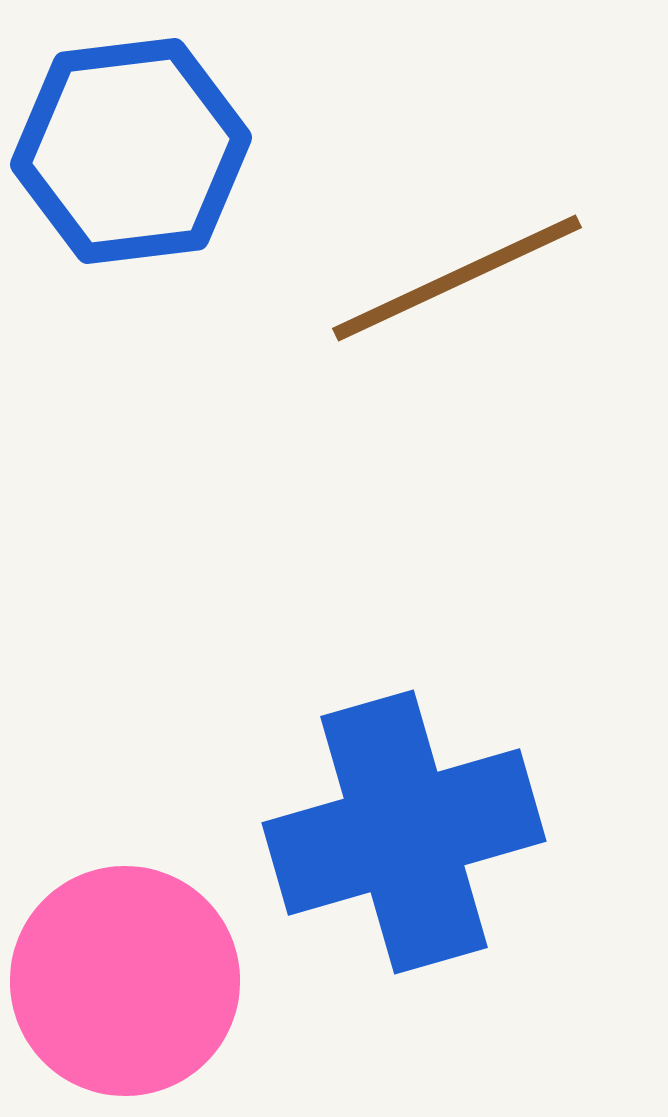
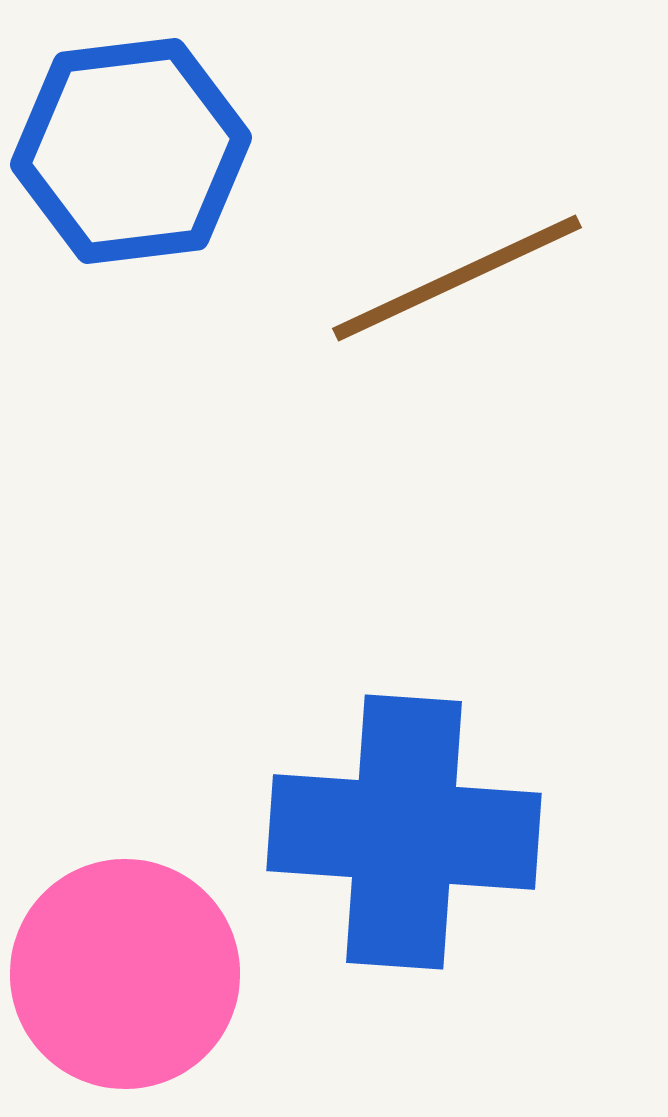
blue cross: rotated 20 degrees clockwise
pink circle: moved 7 px up
